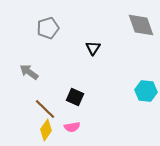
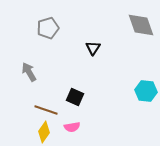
gray arrow: rotated 24 degrees clockwise
brown line: moved 1 px right, 1 px down; rotated 25 degrees counterclockwise
yellow diamond: moved 2 px left, 2 px down
